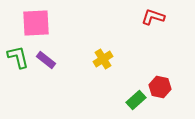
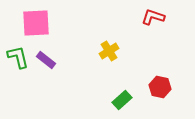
yellow cross: moved 6 px right, 8 px up
green rectangle: moved 14 px left
